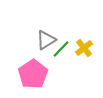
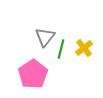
gray triangle: moved 1 px left, 3 px up; rotated 20 degrees counterclockwise
green line: rotated 30 degrees counterclockwise
